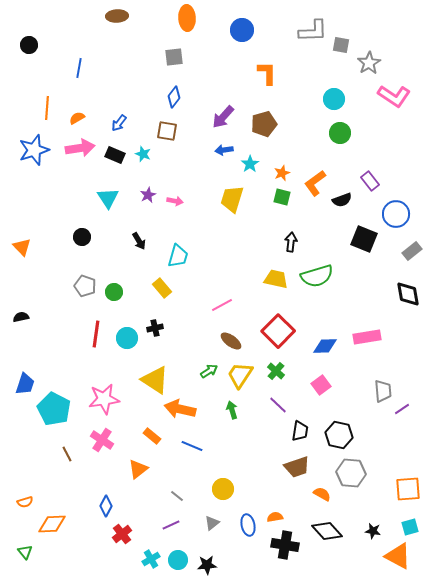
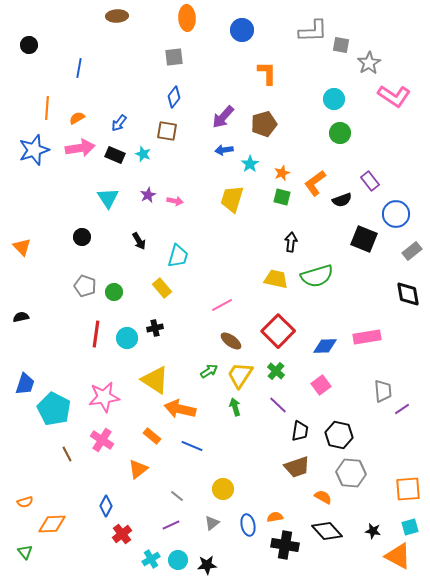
pink star at (104, 399): moved 2 px up
green arrow at (232, 410): moved 3 px right, 3 px up
orange semicircle at (322, 494): moved 1 px right, 3 px down
